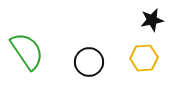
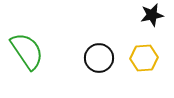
black star: moved 5 px up
black circle: moved 10 px right, 4 px up
